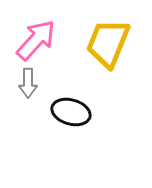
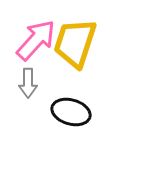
yellow trapezoid: moved 33 px left; rotated 4 degrees counterclockwise
